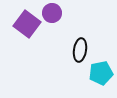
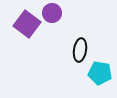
cyan pentagon: moved 1 px left; rotated 20 degrees clockwise
